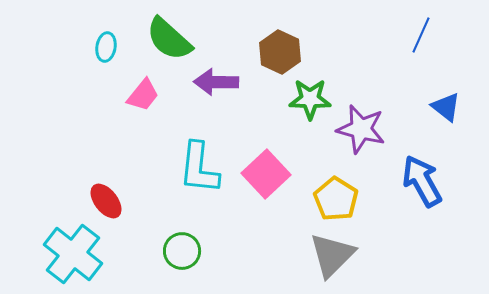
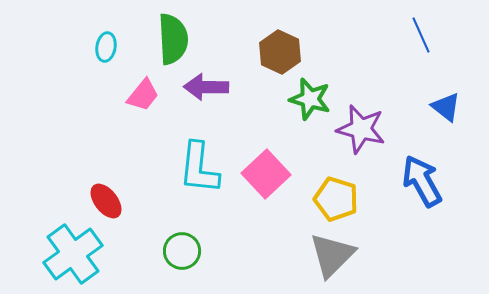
blue line: rotated 48 degrees counterclockwise
green semicircle: moved 4 px right; rotated 135 degrees counterclockwise
purple arrow: moved 10 px left, 5 px down
green star: rotated 15 degrees clockwise
yellow pentagon: rotated 15 degrees counterclockwise
cyan cross: rotated 16 degrees clockwise
